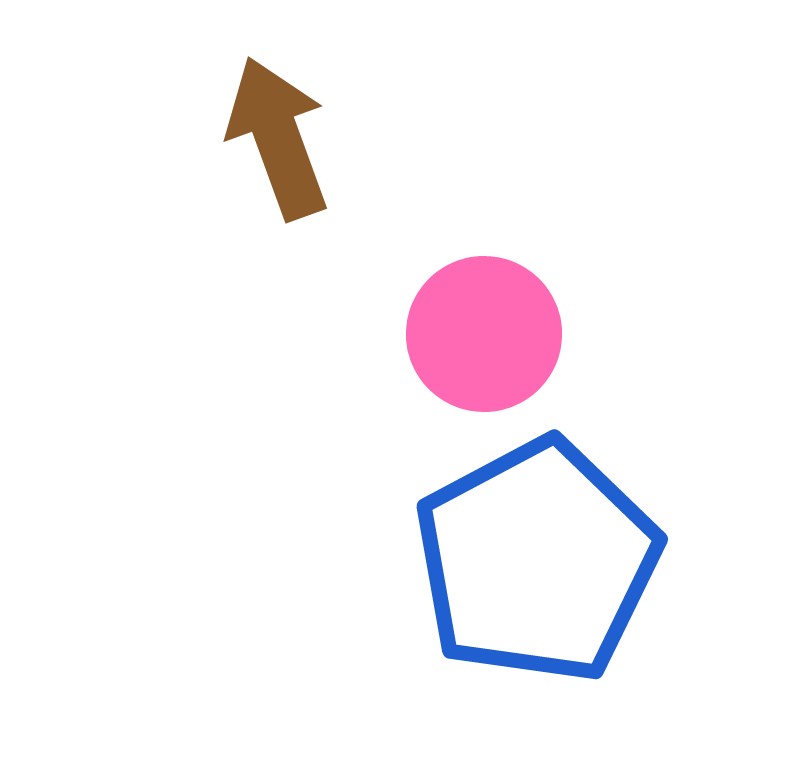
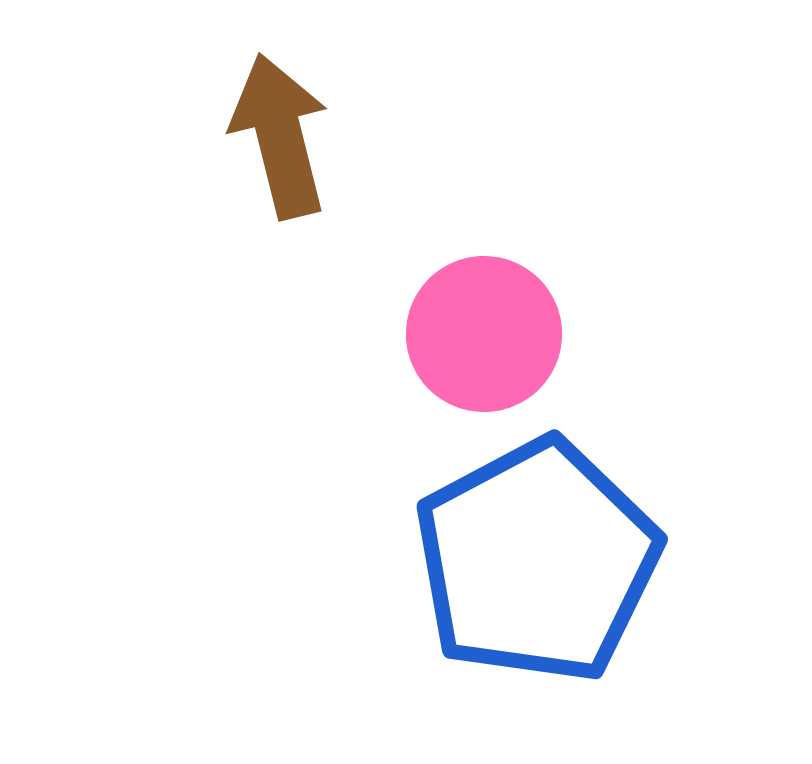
brown arrow: moved 2 px right, 2 px up; rotated 6 degrees clockwise
